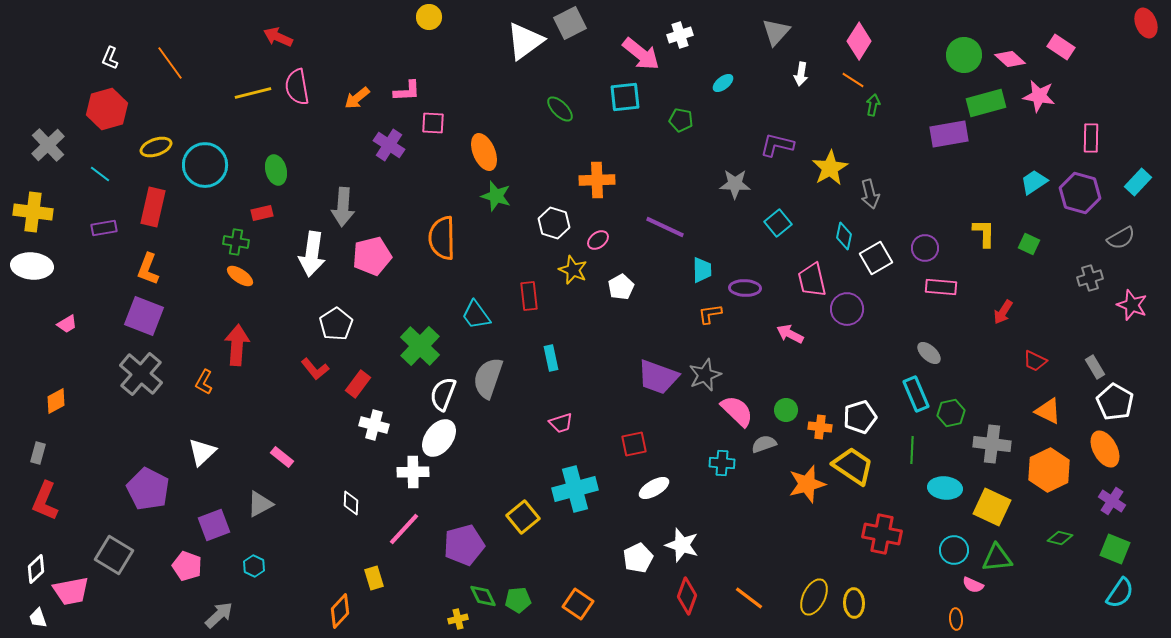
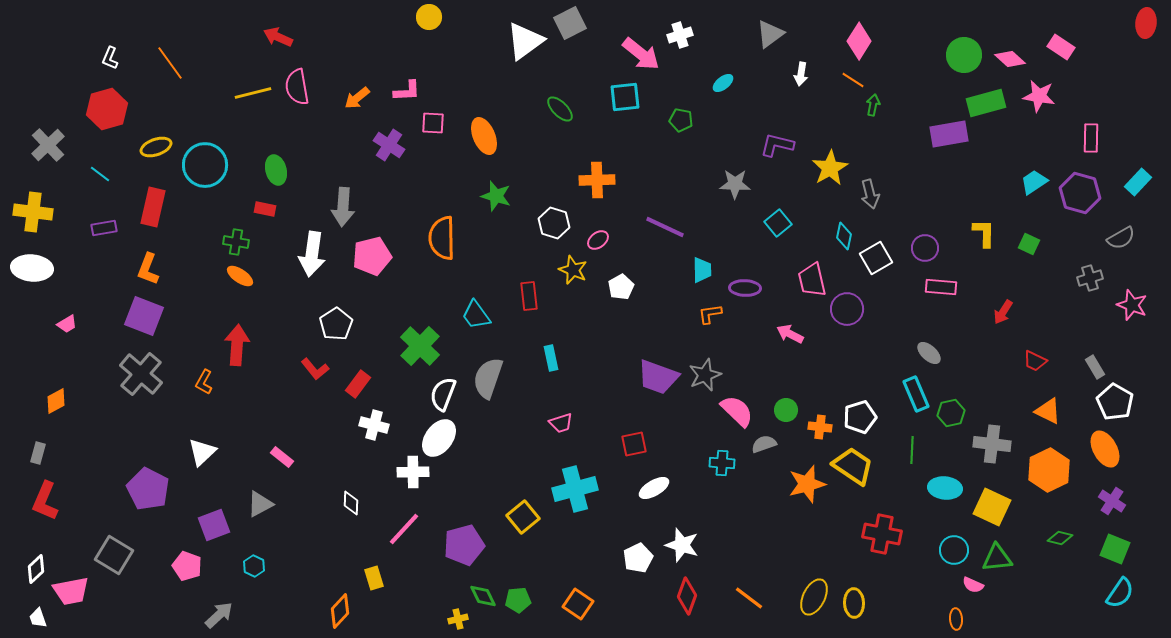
red ellipse at (1146, 23): rotated 28 degrees clockwise
gray triangle at (776, 32): moved 6 px left, 2 px down; rotated 12 degrees clockwise
orange ellipse at (484, 152): moved 16 px up
red rectangle at (262, 213): moved 3 px right, 4 px up; rotated 25 degrees clockwise
white ellipse at (32, 266): moved 2 px down
